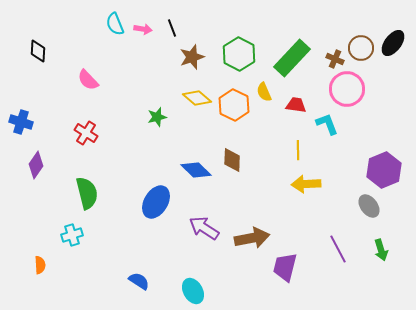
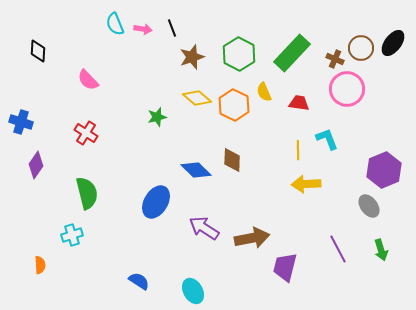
green rectangle: moved 5 px up
red trapezoid: moved 3 px right, 2 px up
cyan L-shape: moved 15 px down
